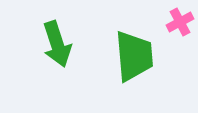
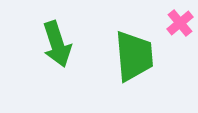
pink cross: moved 1 px down; rotated 12 degrees counterclockwise
